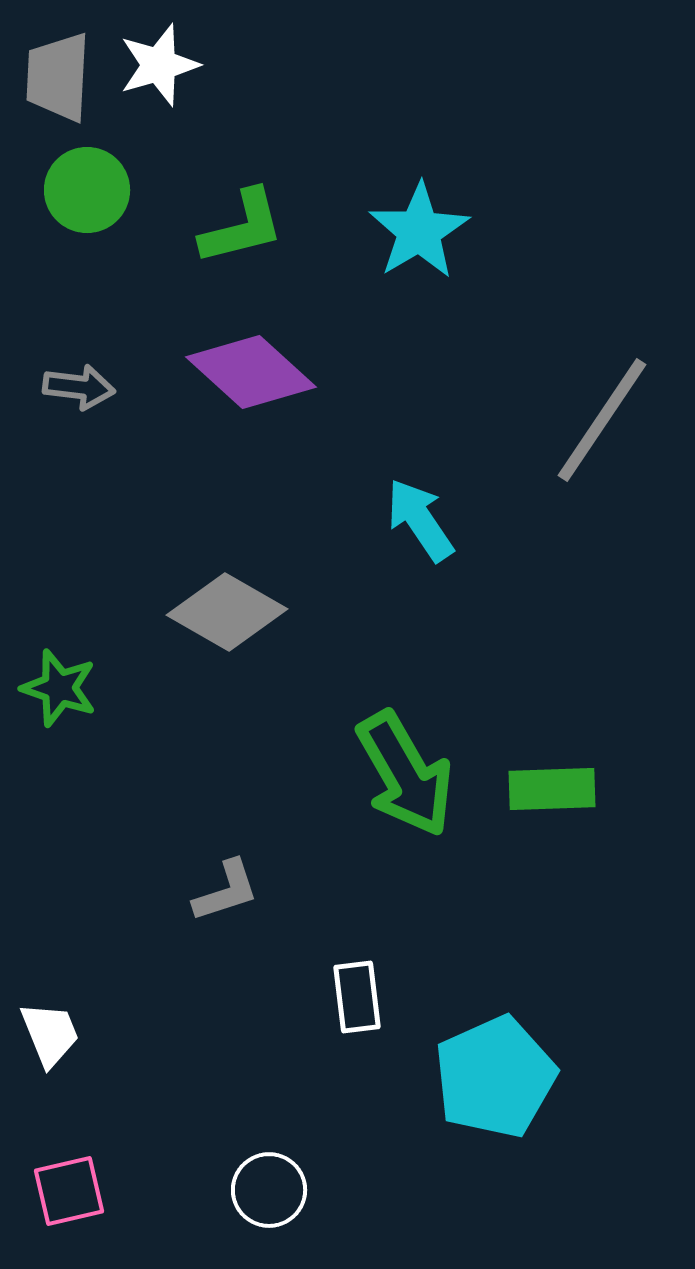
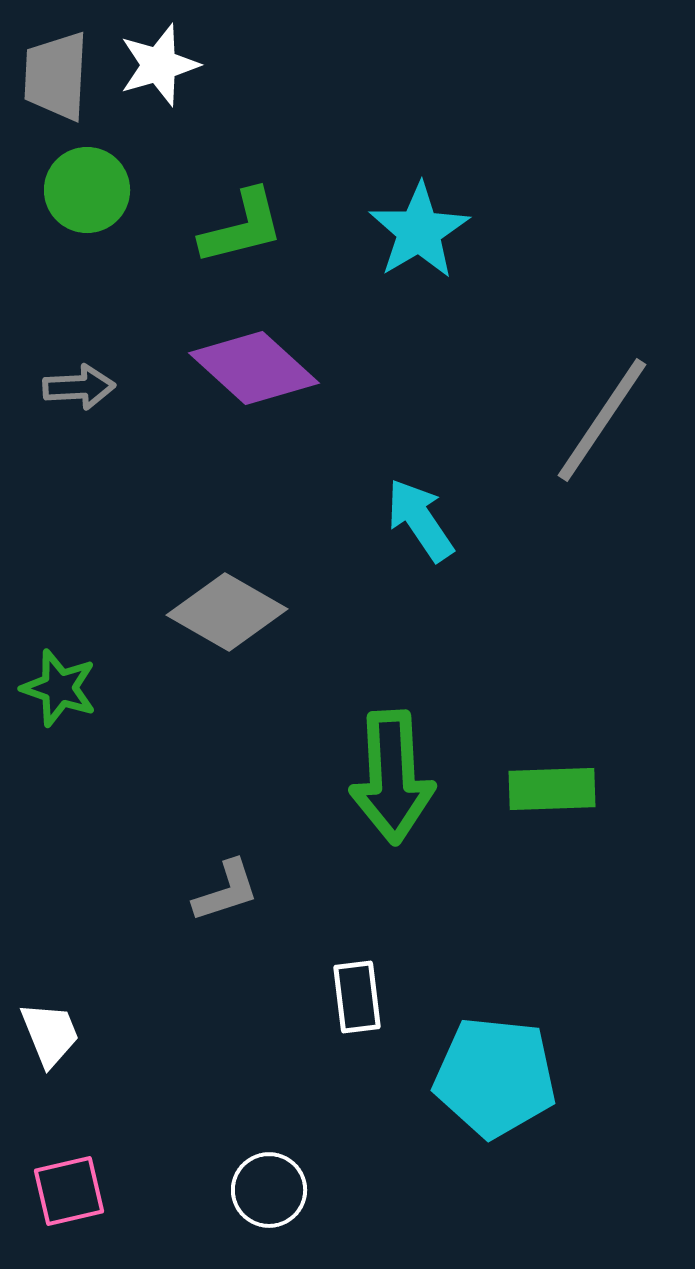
gray trapezoid: moved 2 px left, 1 px up
purple diamond: moved 3 px right, 4 px up
gray arrow: rotated 10 degrees counterclockwise
green arrow: moved 13 px left, 3 px down; rotated 27 degrees clockwise
cyan pentagon: rotated 30 degrees clockwise
